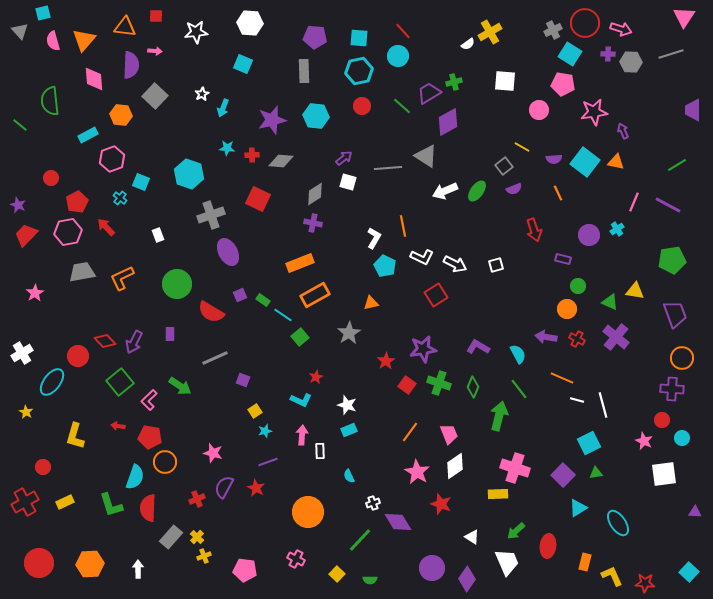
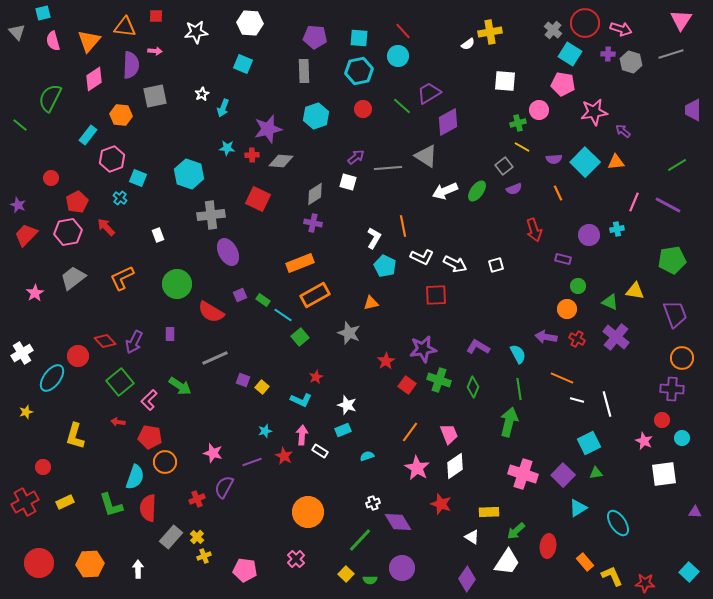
pink triangle at (684, 17): moved 3 px left, 3 px down
gray cross at (553, 30): rotated 24 degrees counterclockwise
gray triangle at (20, 31): moved 3 px left, 1 px down
yellow cross at (490, 32): rotated 20 degrees clockwise
orange triangle at (84, 40): moved 5 px right, 1 px down
gray hexagon at (631, 62): rotated 15 degrees clockwise
pink diamond at (94, 79): rotated 60 degrees clockwise
green cross at (454, 82): moved 64 px right, 41 px down
gray square at (155, 96): rotated 35 degrees clockwise
green semicircle at (50, 101): moved 3 px up; rotated 32 degrees clockwise
red circle at (362, 106): moved 1 px right, 3 px down
cyan hexagon at (316, 116): rotated 25 degrees counterclockwise
purple star at (272, 120): moved 4 px left, 9 px down
purple arrow at (623, 131): rotated 28 degrees counterclockwise
cyan rectangle at (88, 135): rotated 24 degrees counterclockwise
purple arrow at (344, 158): moved 12 px right, 1 px up
cyan square at (585, 162): rotated 8 degrees clockwise
orange triangle at (616, 162): rotated 18 degrees counterclockwise
cyan square at (141, 182): moved 3 px left, 4 px up
gray cross at (211, 215): rotated 12 degrees clockwise
cyan cross at (617, 229): rotated 24 degrees clockwise
gray trapezoid at (82, 272): moved 9 px left, 6 px down; rotated 28 degrees counterclockwise
red square at (436, 295): rotated 30 degrees clockwise
gray star at (349, 333): rotated 20 degrees counterclockwise
cyan ellipse at (52, 382): moved 4 px up
green cross at (439, 383): moved 3 px up
green line at (519, 389): rotated 30 degrees clockwise
white line at (603, 405): moved 4 px right, 1 px up
yellow square at (255, 411): moved 7 px right, 24 px up; rotated 16 degrees counterclockwise
yellow star at (26, 412): rotated 24 degrees clockwise
green arrow at (499, 416): moved 10 px right, 6 px down
red arrow at (118, 426): moved 4 px up
cyan rectangle at (349, 430): moved 6 px left
white rectangle at (320, 451): rotated 56 degrees counterclockwise
purple line at (268, 462): moved 16 px left
pink cross at (515, 468): moved 8 px right, 6 px down
pink star at (417, 472): moved 4 px up
cyan semicircle at (349, 476): moved 18 px right, 20 px up; rotated 96 degrees clockwise
red star at (256, 488): moved 28 px right, 32 px up
yellow rectangle at (498, 494): moved 9 px left, 18 px down
pink cross at (296, 559): rotated 18 degrees clockwise
white trapezoid at (507, 562): rotated 56 degrees clockwise
orange rectangle at (585, 562): rotated 54 degrees counterclockwise
purple circle at (432, 568): moved 30 px left
yellow square at (337, 574): moved 9 px right
